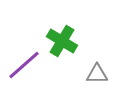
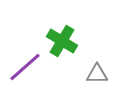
purple line: moved 1 px right, 2 px down
